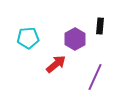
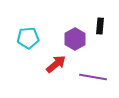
purple line: moved 2 px left; rotated 76 degrees clockwise
